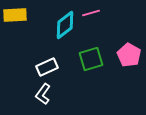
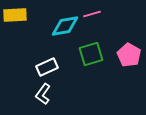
pink line: moved 1 px right, 1 px down
cyan diamond: moved 1 px down; rotated 28 degrees clockwise
green square: moved 5 px up
